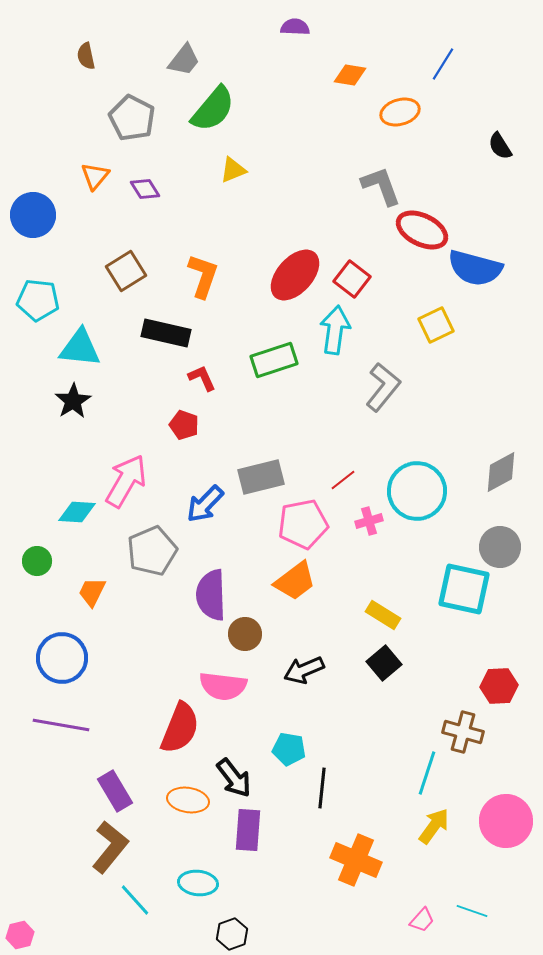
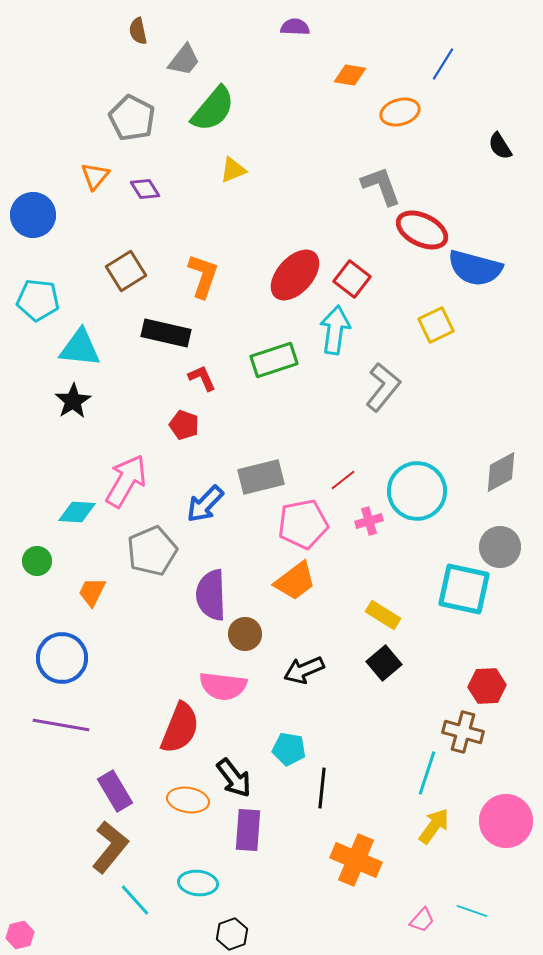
brown semicircle at (86, 56): moved 52 px right, 25 px up
red hexagon at (499, 686): moved 12 px left
